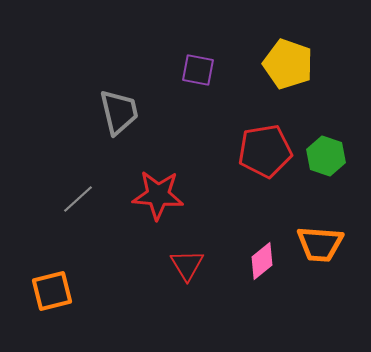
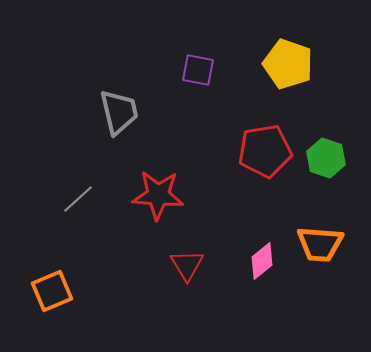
green hexagon: moved 2 px down
orange square: rotated 9 degrees counterclockwise
